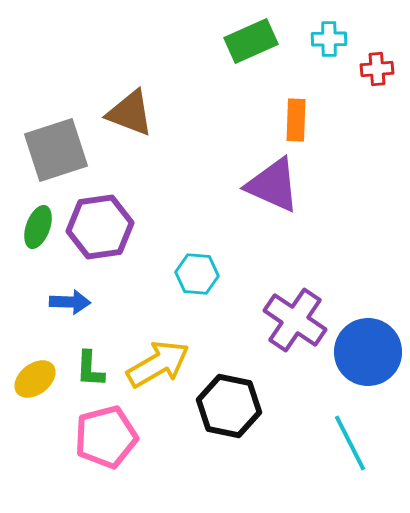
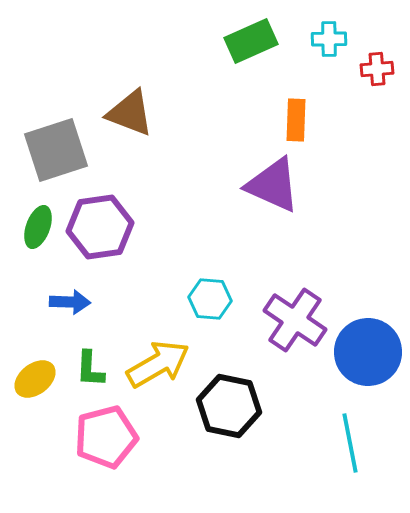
cyan hexagon: moved 13 px right, 25 px down
cyan line: rotated 16 degrees clockwise
